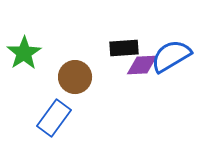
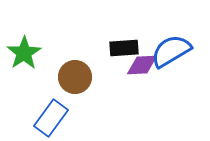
blue semicircle: moved 5 px up
blue rectangle: moved 3 px left
